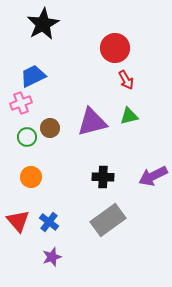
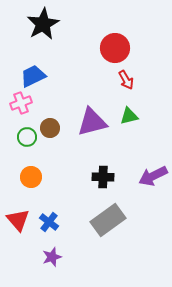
red triangle: moved 1 px up
